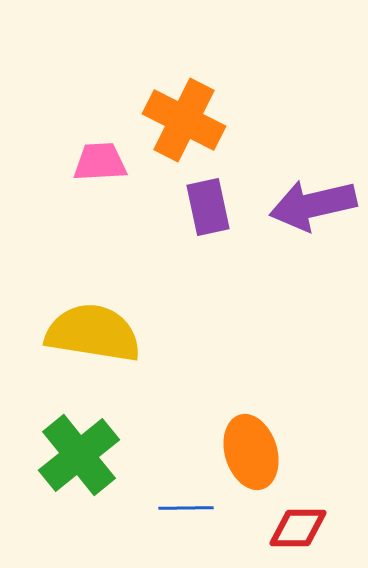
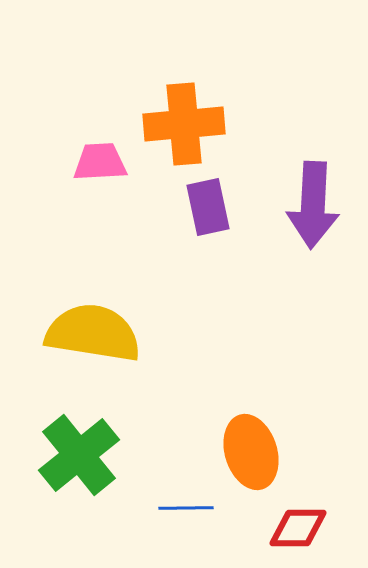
orange cross: moved 4 px down; rotated 32 degrees counterclockwise
purple arrow: rotated 74 degrees counterclockwise
